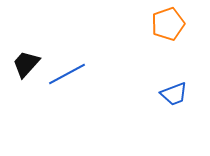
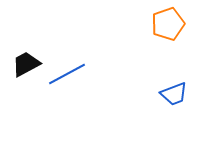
black trapezoid: rotated 20 degrees clockwise
